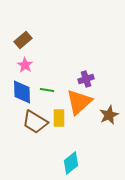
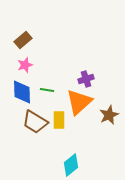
pink star: rotated 21 degrees clockwise
yellow rectangle: moved 2 px down
cyan diamond: moved 2 px down
